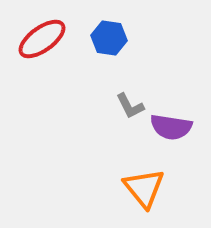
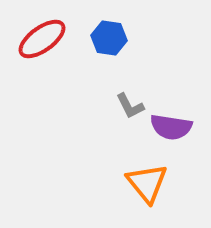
orange triangle: moved 3 px right, 5 px up
